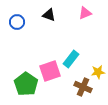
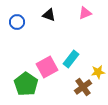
pink square: moved 3 px left, 4 px up; rotated 10 degrees counterclockwise
brown cross: rotated 30 degrees clockwise
